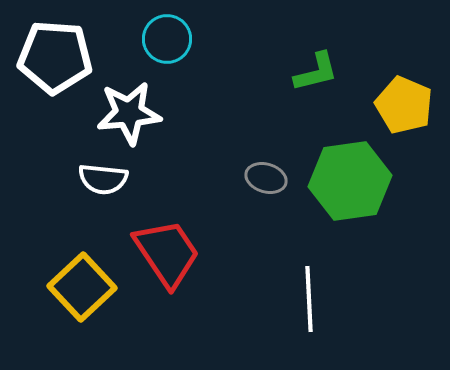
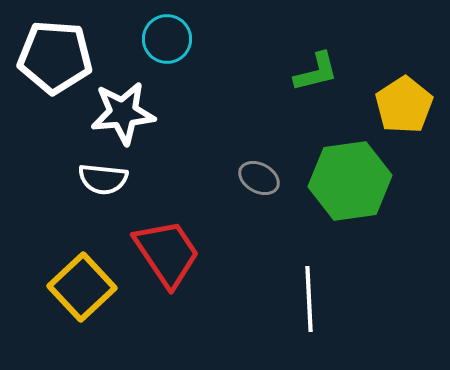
yellow pentagon: rotated 16 degrees clockwise
white star: moved 6 px left
gray ellipse: moved 7 px left; rotated 12 degrees clockwise
